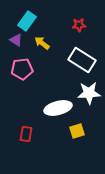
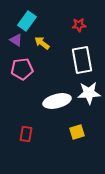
white rectangle: rotated 48 degrees clockwise
white ellipse: moved 1 px left, 7 px up
yellow square: moved 1 px down
